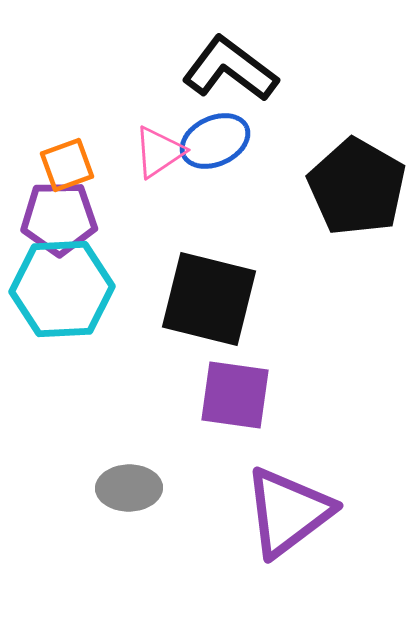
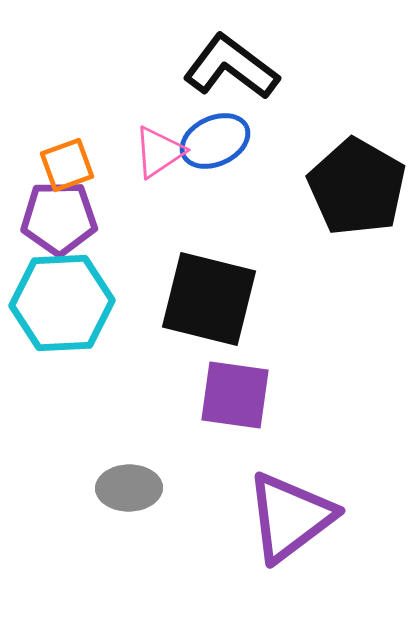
black L-shape: moved 1 px right, 2 px up
cyan hexagon: moved 14 px down
purple triangle: moved 2 px right, 5 px down
